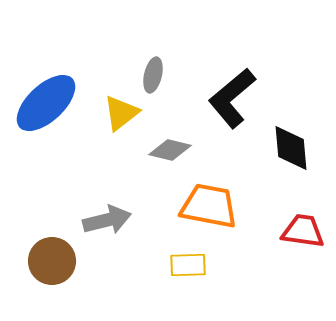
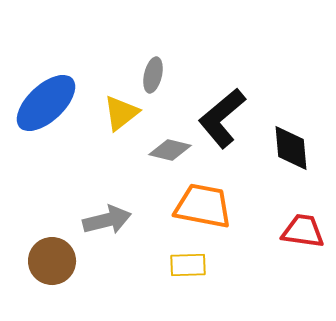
black L-shape: moved 10 px left, 20 px down
orange trapezoid: moved 6 px left
